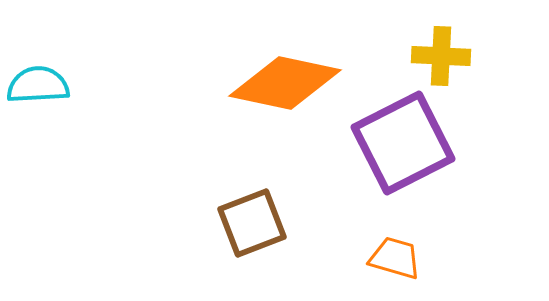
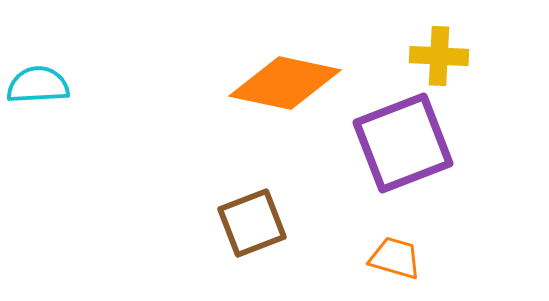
yellow cross: moved 2 px left
purple square: rotated 6 degrees clockwise
